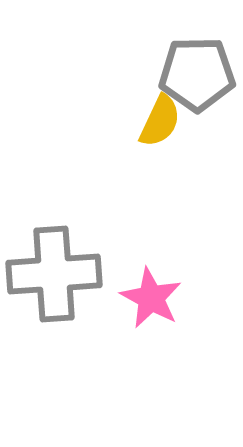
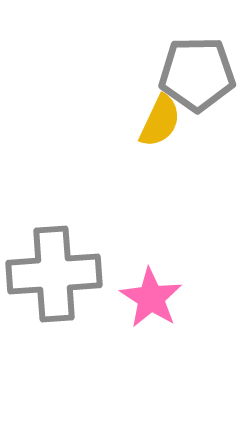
pink star: rotated 4 degrees clockwise
